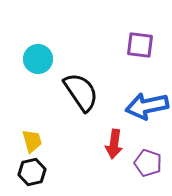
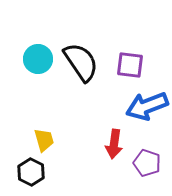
purple square: moved 10 px left, 20 px down
black semicircle: moved 30 px up
blue arrow: rotated 9 degrees counterclockwise
yellow trapezoid: moved 12 px right, 1 px up
purple pentagon: moved 1 px left
black hexagon: moved 1 px left; rotated 20 degrees counterclockwise
